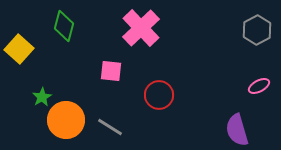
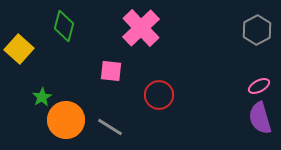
purple semicircle: moved 23 px right, 12 px up
